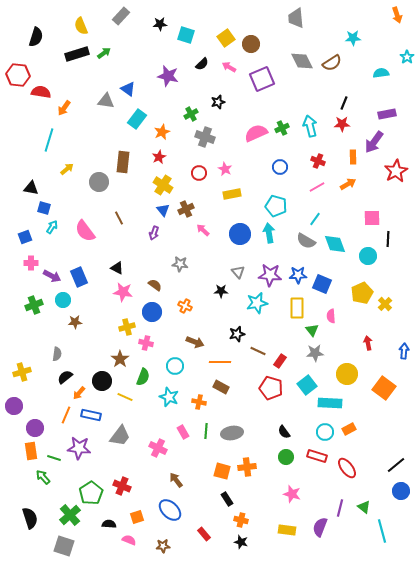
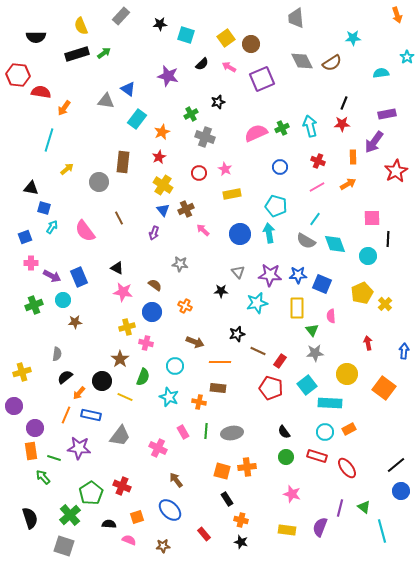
black semicircle at (36, 37): rotated 72 degrees clockwise
brown rectangle at (221, 387): moved 3 px left, 1 px down; rotated 21 degrees counterclockwise
